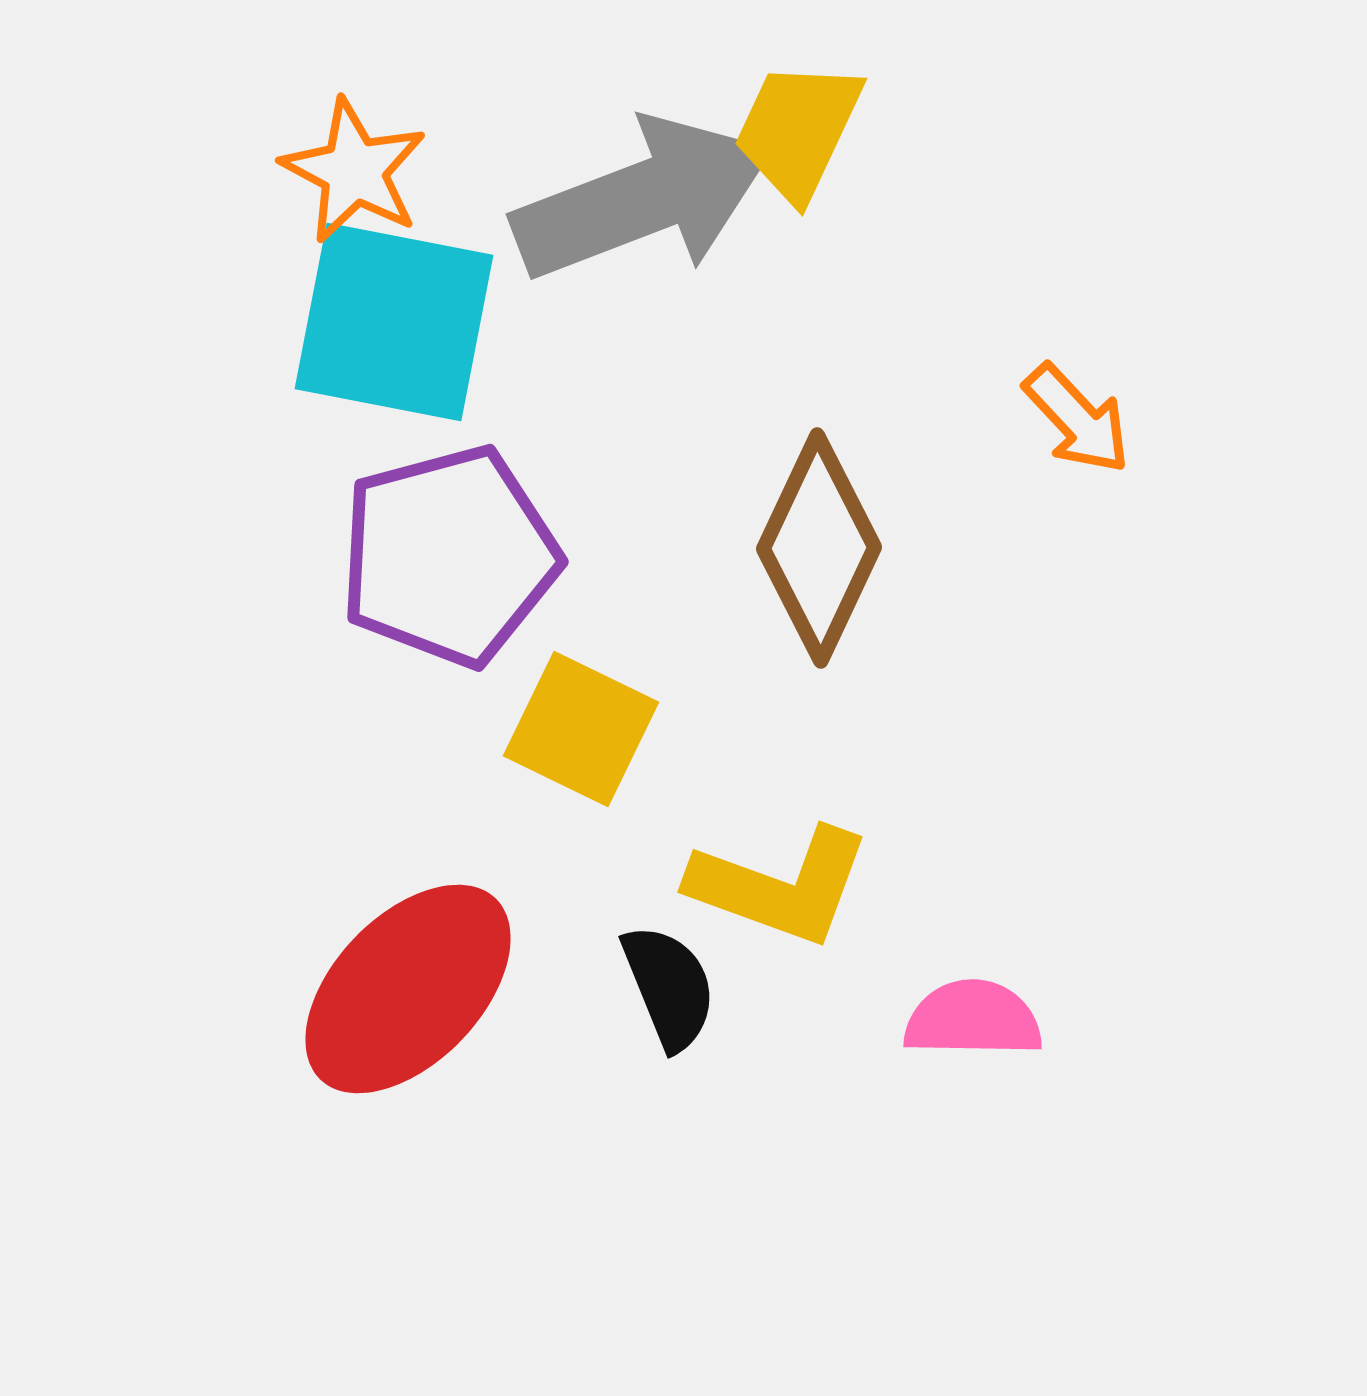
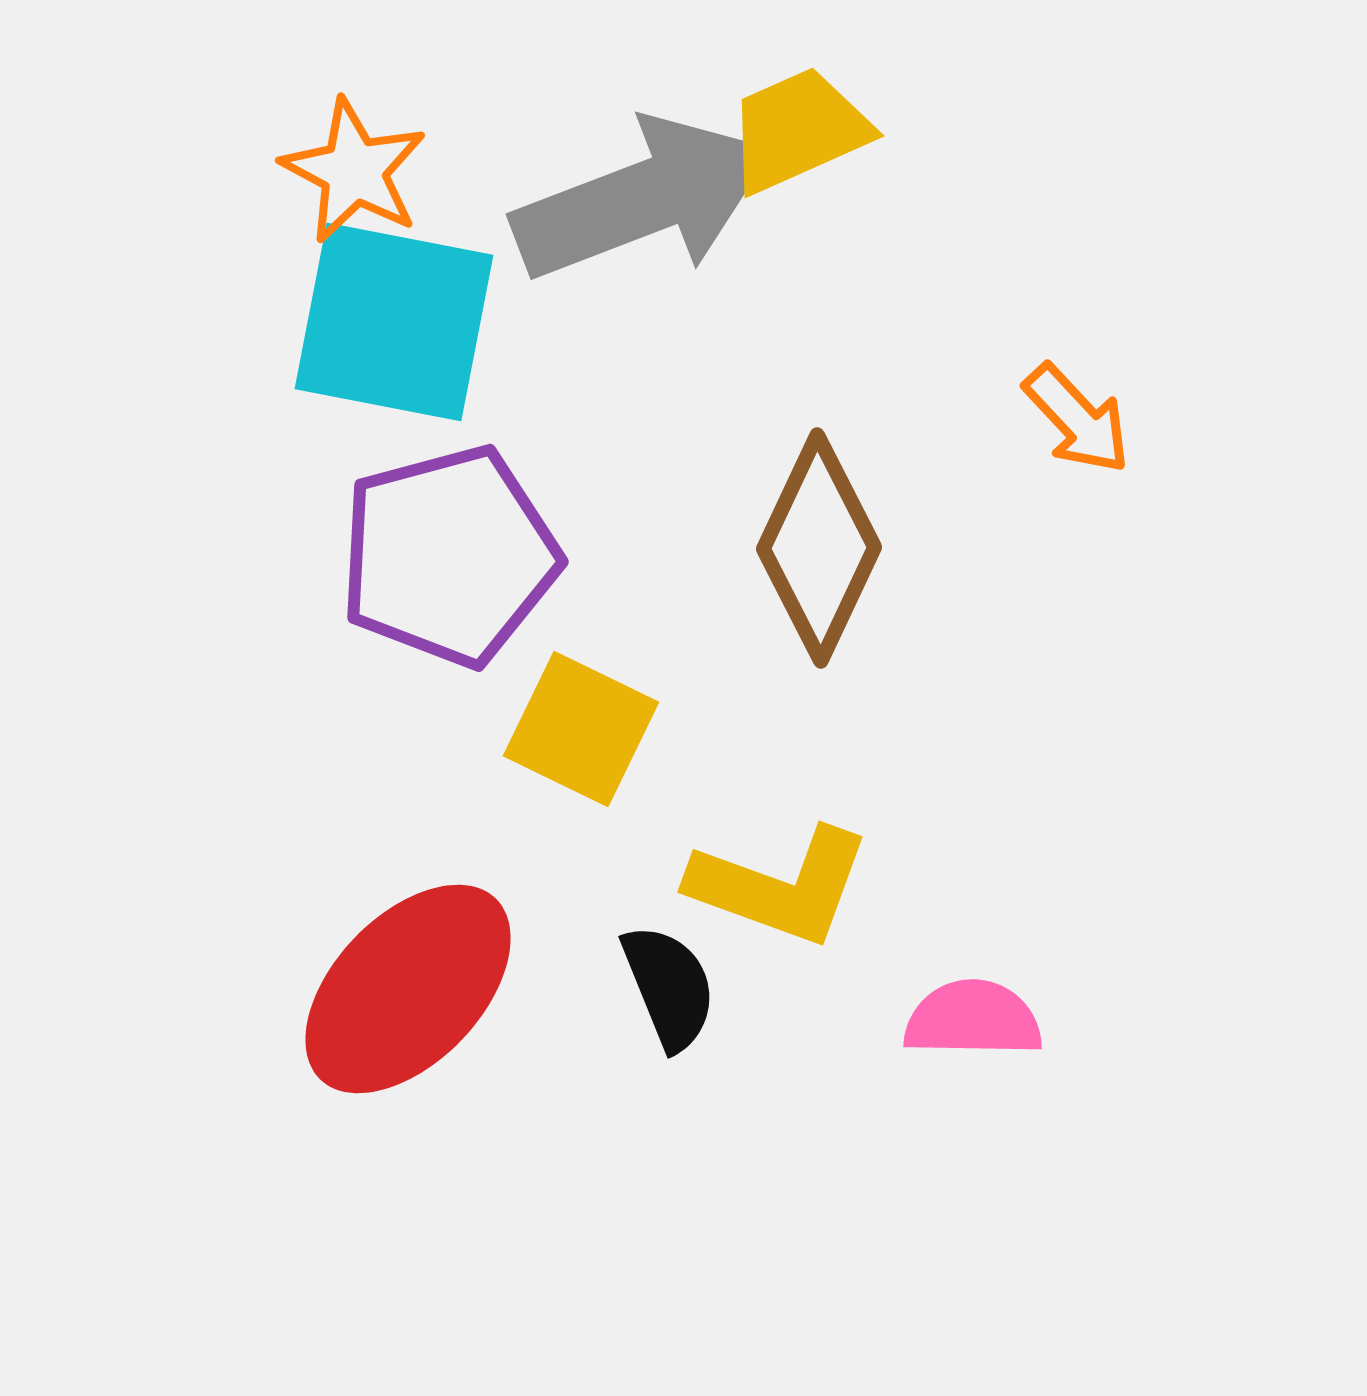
yellow trapezoid: rotated 41 degrees clockwise
